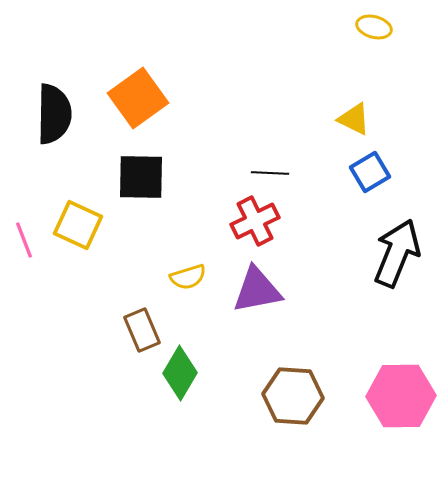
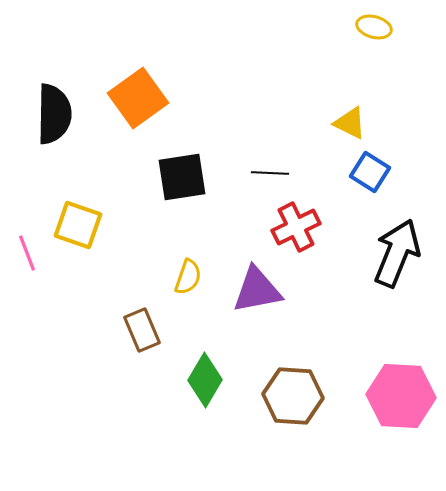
yellow triangle: moved 4 px left, 4 px down
blue square: rotated 27 degrees counterclockwise
black square: moved 41 px right; rotated 10 degrees counterclockwise
red cross: moved 41 px right, 6 px down
yellow square: rotated 6 degrees counterclockwise
pink line: moved 3 px right, 13 px down
yellow semicircle: rotated 54 degrees counterclockwise
green diamond: moved 25 px right, 7 px down
pink hexagon: rotated 4 degrees clockwise
